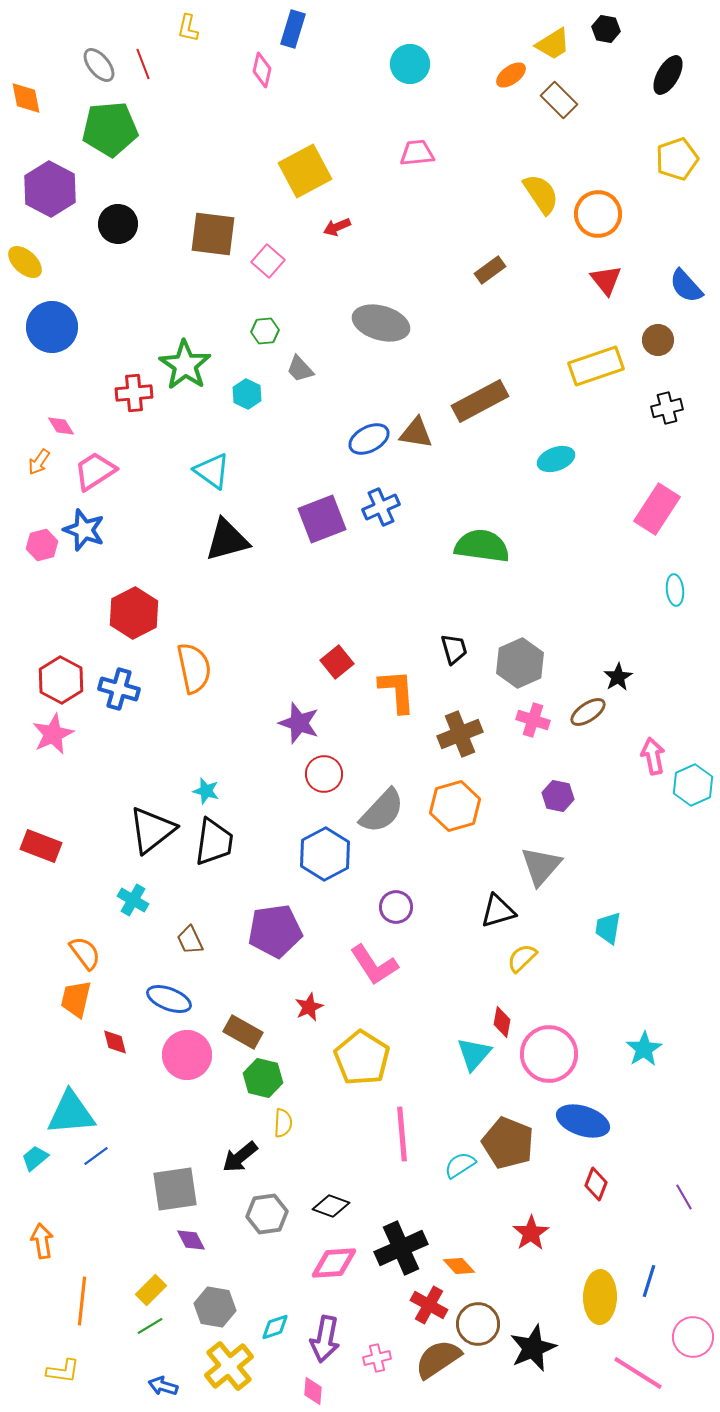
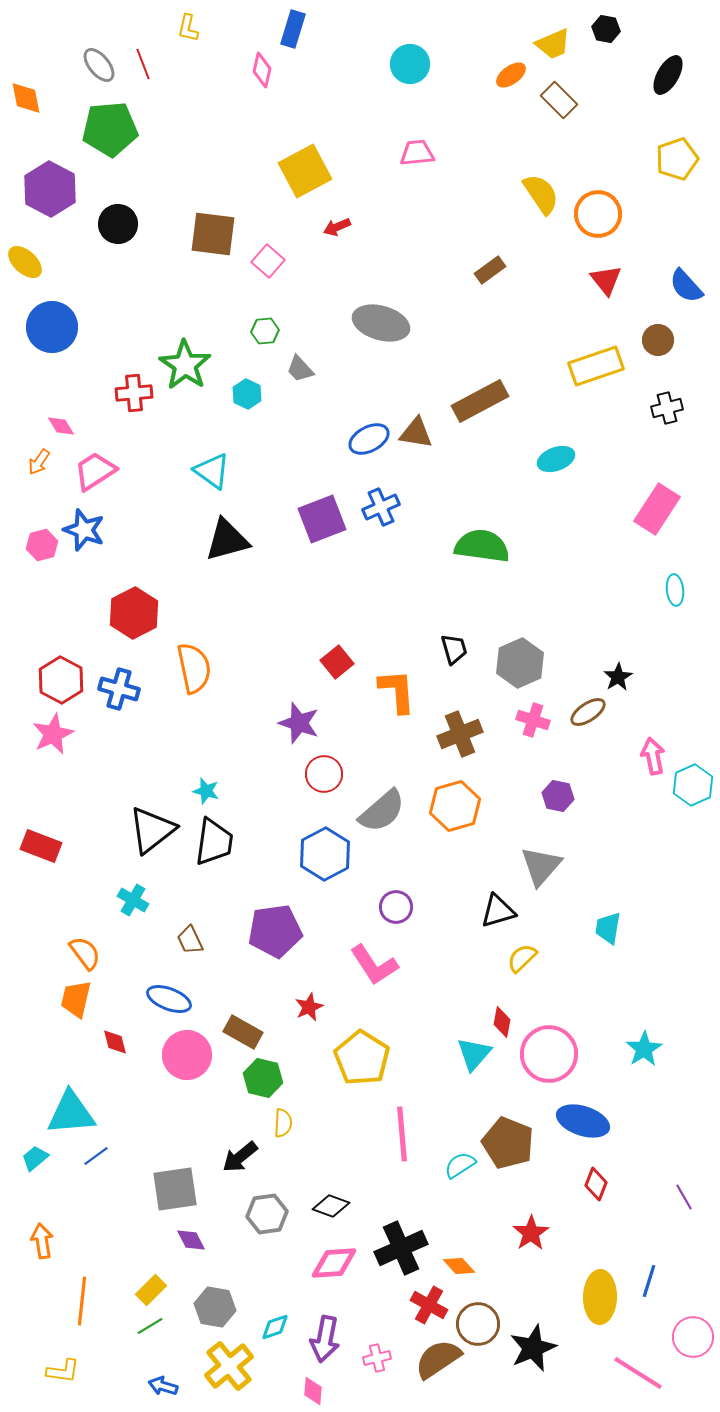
yellow trapezoid at (553, 44): rotated 9 degrees clockwise
gray semicircle at (382, 811): rotated 6 degrees clockwise
